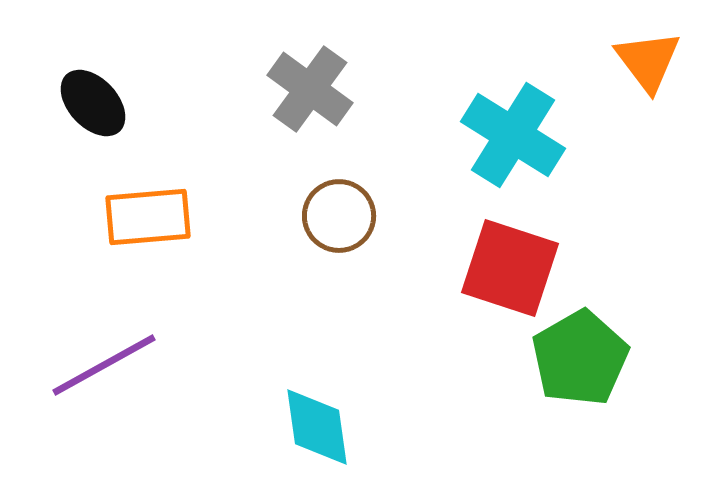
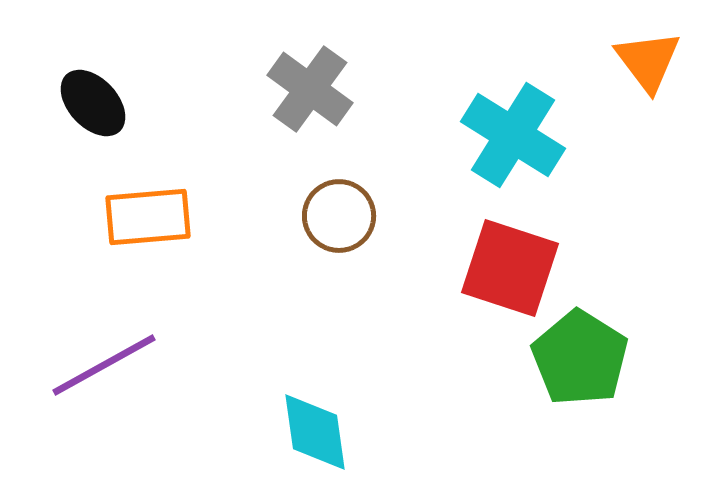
green pentagon: rotated 10 degrees counterclockwise
cyan diamond: moved 2 px left, 5 px down
